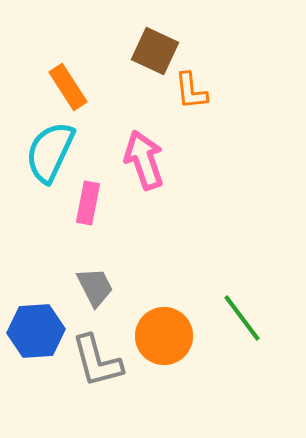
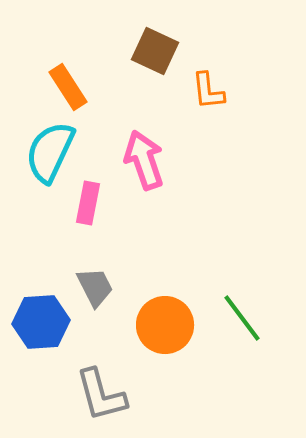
orange L-shape: moved 17 px right
blue hexagon: moved 5 px right, 9 px up
orange circle: moved 1 px right, 11 px up
gray L-shape: moved 4 px right, 34 px down
